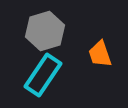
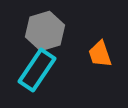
cyan rectangle: moved 6 px left, 5 px up
